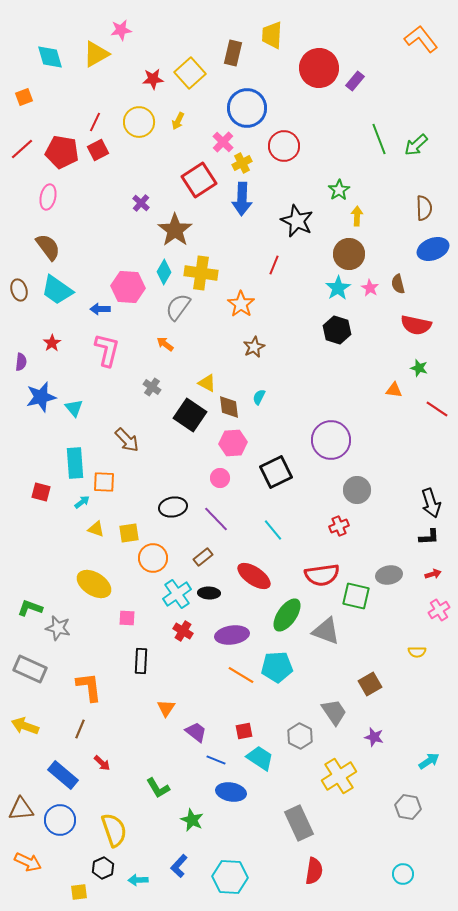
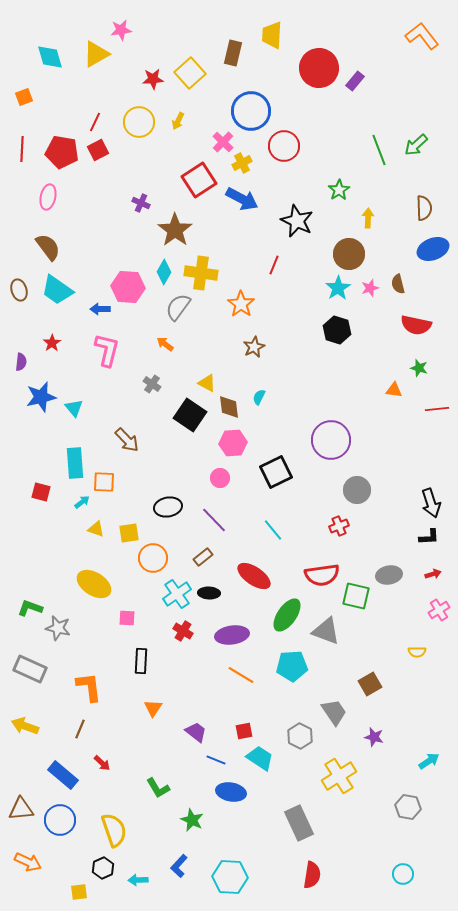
orange L-shape at (421, 39): moved 1 px right, 3 px up
blue circle at (247, 108): moved 4 px right, 3 px down
green line at (379, 139): moved 11 px down
red line at (22, 149): rotated 45 degrees counterclockwise
blue arrow at (242, 199): rotated 64 degrees counterclockwise
purple cross at (141, 203): rotated 18 degrees counterclockwise
yellow arrow at (357, 216): moved 11 px right, 2 px down
pink star at (370, 288): rotated 24 degrees clockwise
gray cross at (152, 387): moved 3 px up
red line at (437, 409): rotated 40 degrees counterclockwise
black ellipse at (173, 507): moved 5 px left
purple line at (216, 519): moved 2 px left, 1 px down
cyan pentagon at (277, 667): moved 15 px right, 1 px up
orange triangle at (166, 708): moved 13 px left
red semicircle at (314, 871): moved 2 px left, 4 px down
